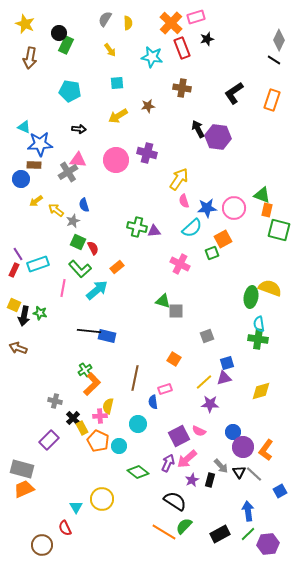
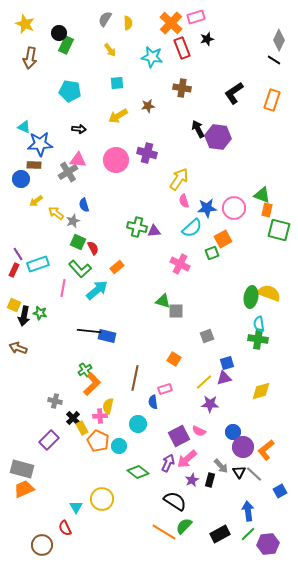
yellow arrow at (56, 210): moved 3 px down
yellow semicircle at (270, 288): moved 1 px left, 5 px down
orange L-shape at (266, 450): rotated 15 degrees clockwise
